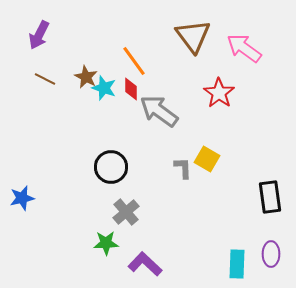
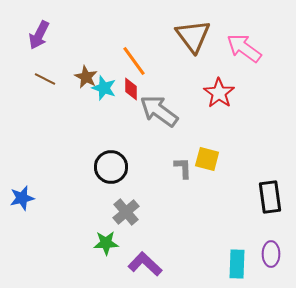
yellow square: rotated 15 degrees counterclockwise
